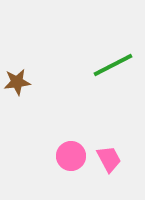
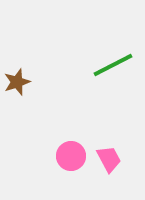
brown star: rotated 12 degrees counterclockwise
